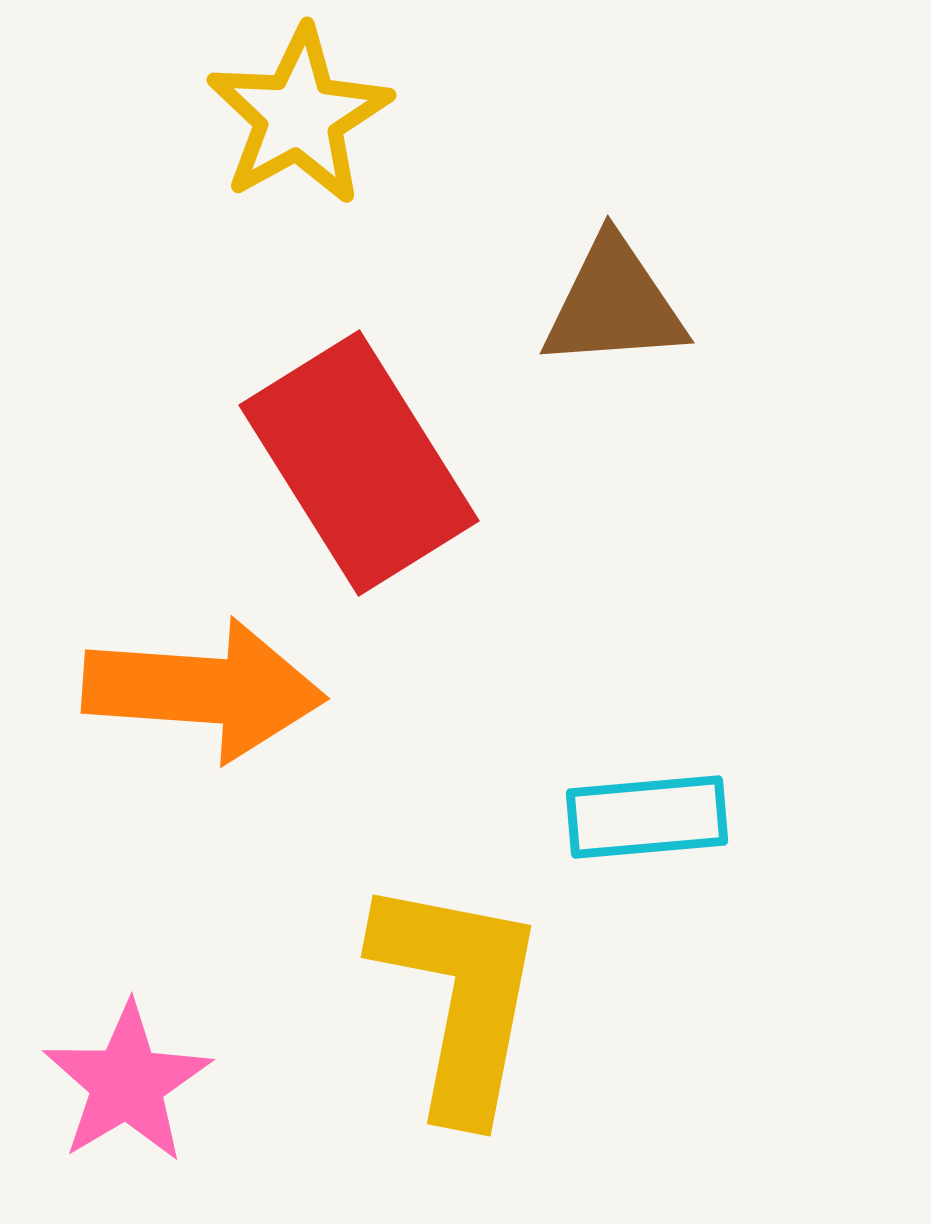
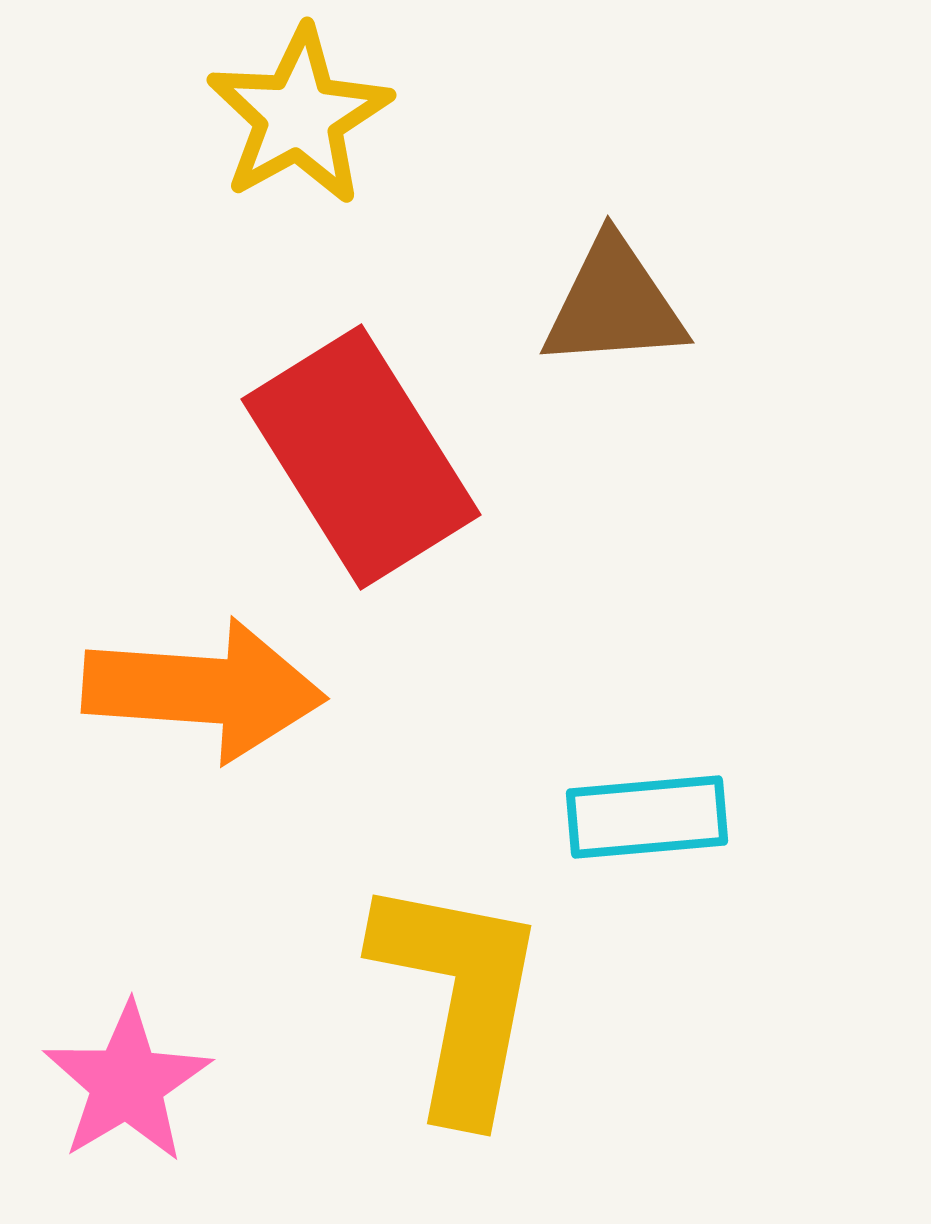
red rectangle: moved 2 px right, 6 px up
